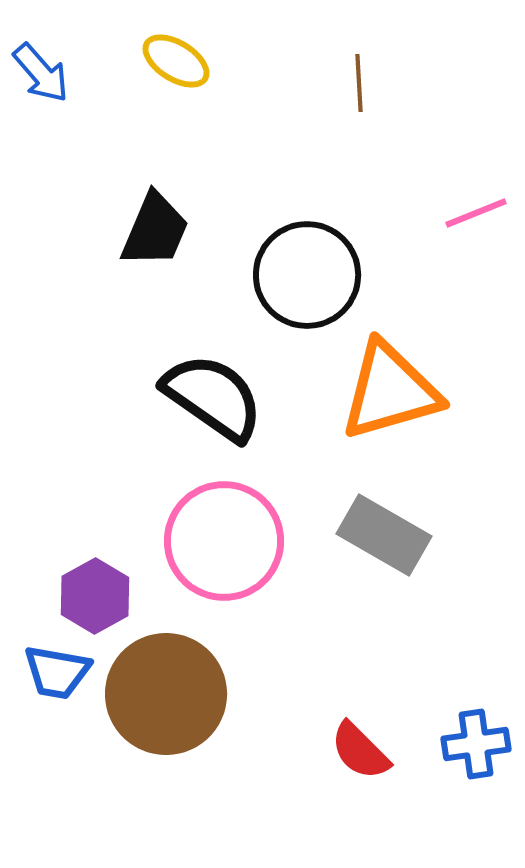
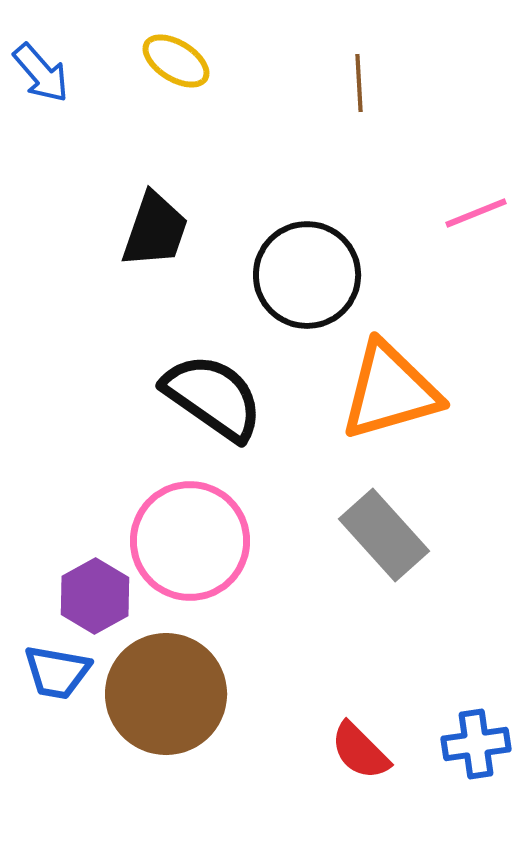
black trapezoid: rotated 4 degrees counterclockwise
gray rectangle: rotated 18 degrees clockwise
pink circle: moved 34 px left
